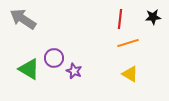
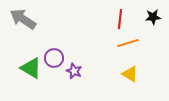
green triangle: moved 2 px right, 1 px up
